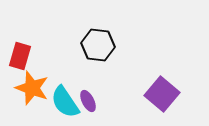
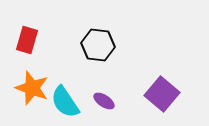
red rectangle: moved 7 px right, 16 px up
purple ellipse: moved 16 px right; rotated 30 degrees counterclockwise
